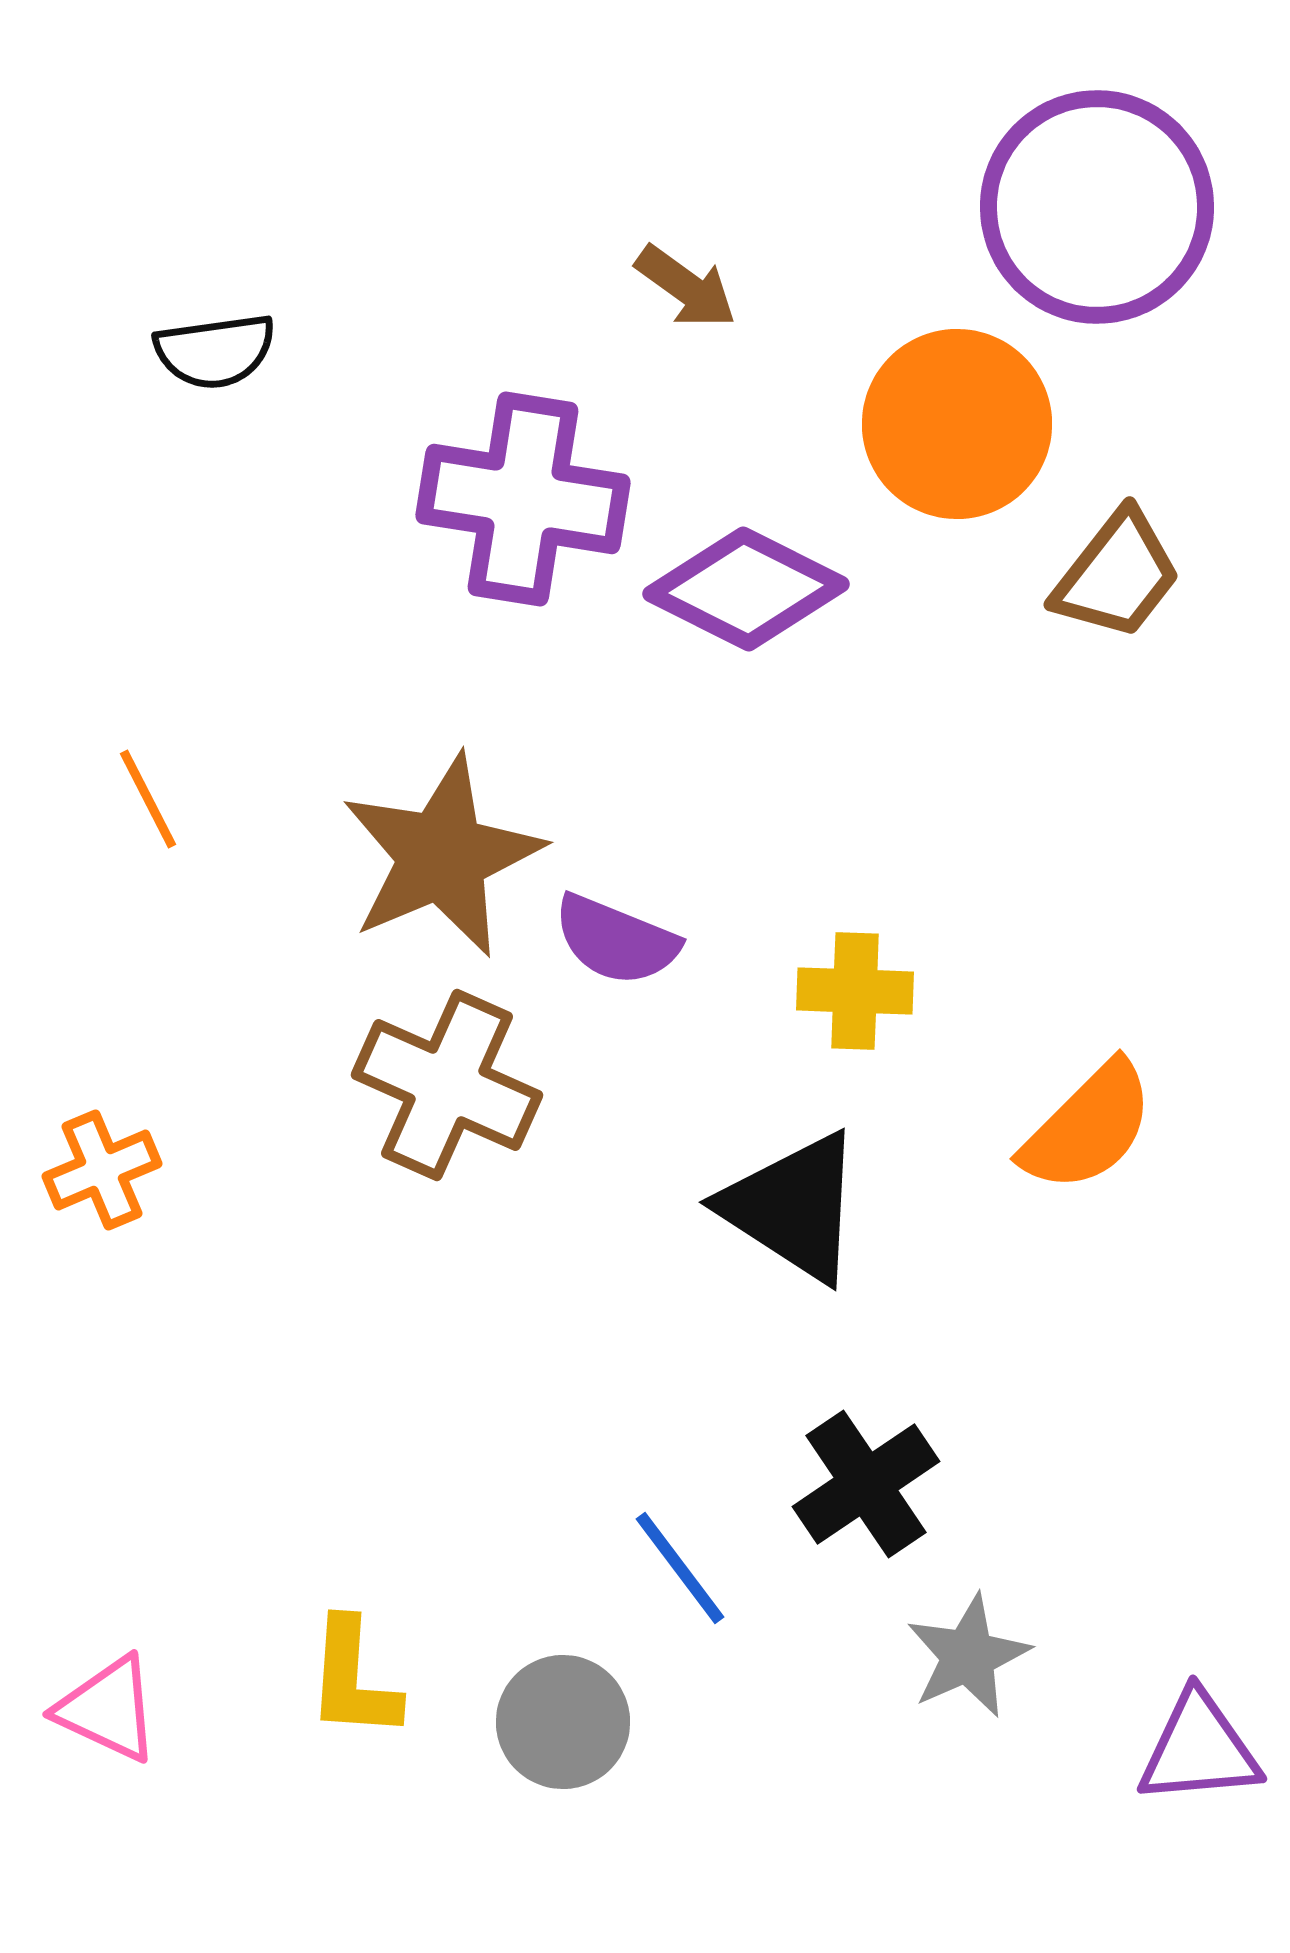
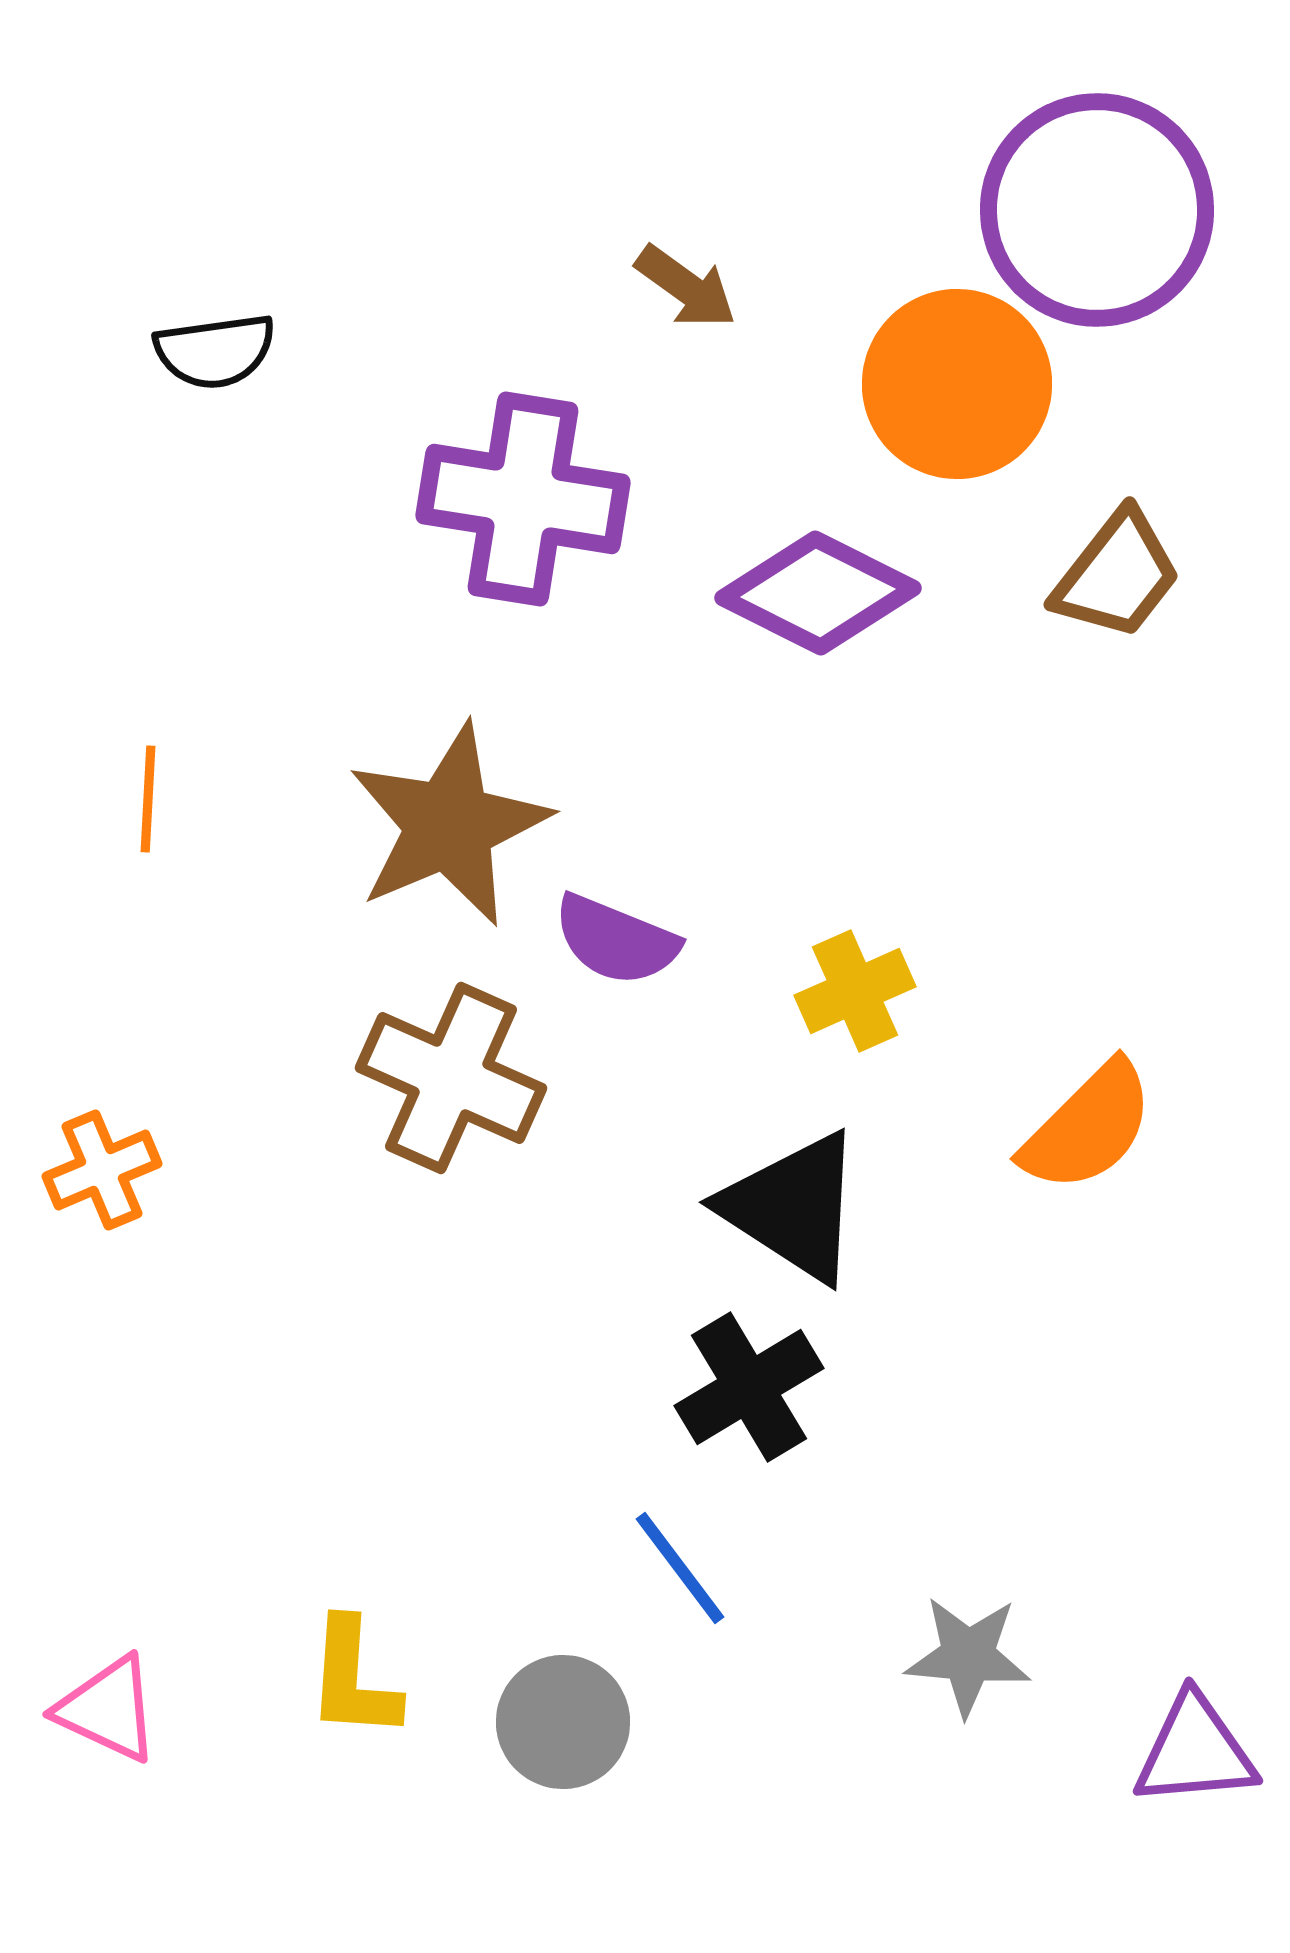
purple circle: moved 3 px down
orange circle: moved 40 px up
purple diamond: moved 72 px right, 4 px down
orange line: rotated 30 degrees clockwise
brown star: moved 7 px right, 31 px up
yellow cross: rotated 26 degrees counterclockwise
brown cross: moved 4 px right, 7 px up
black cross: moved 117 px left, 97 px up; rotated 3 degrees clockwise
gray star: rotated 29 degrees clockwise
purple triangle: moved 4 px left, 2 px down
